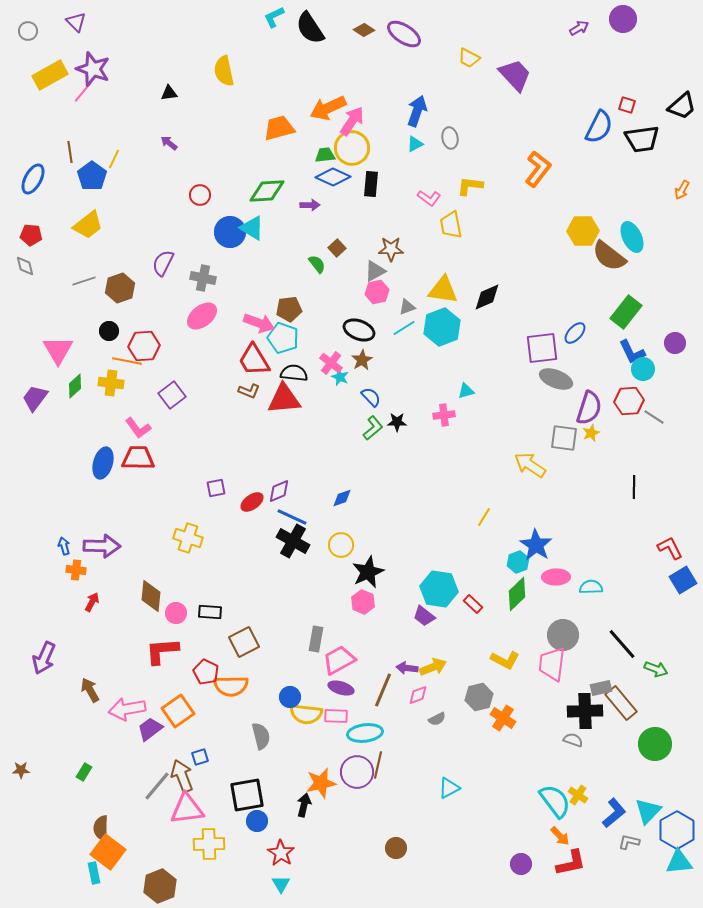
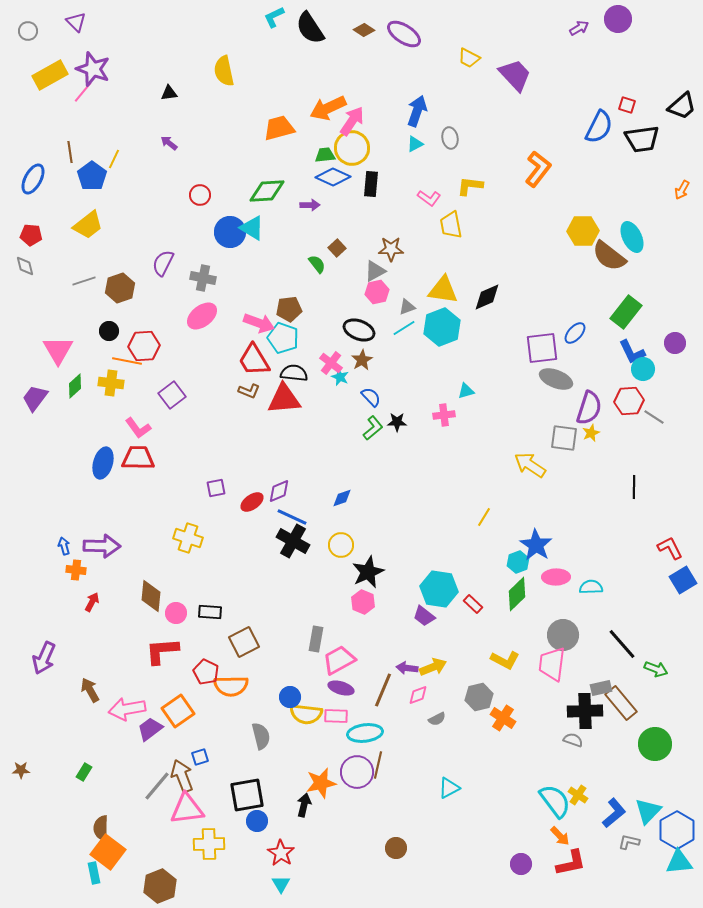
purple circle at (623, 19): moved 5 px left
